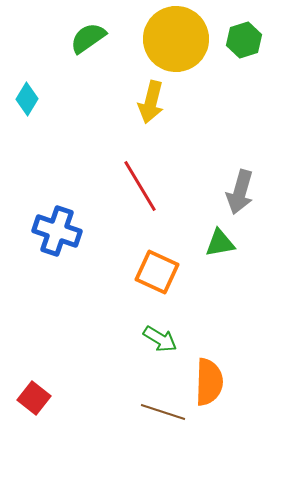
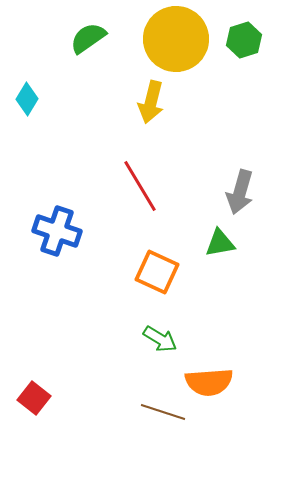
orange semicircle: rotated 84 degrees clockwise
